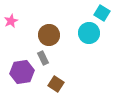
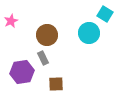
cyan square: moved 3 px right, 1 px down
brown circle: moved 2 px left
brown square: rotated 35 degrees counterclockwise
